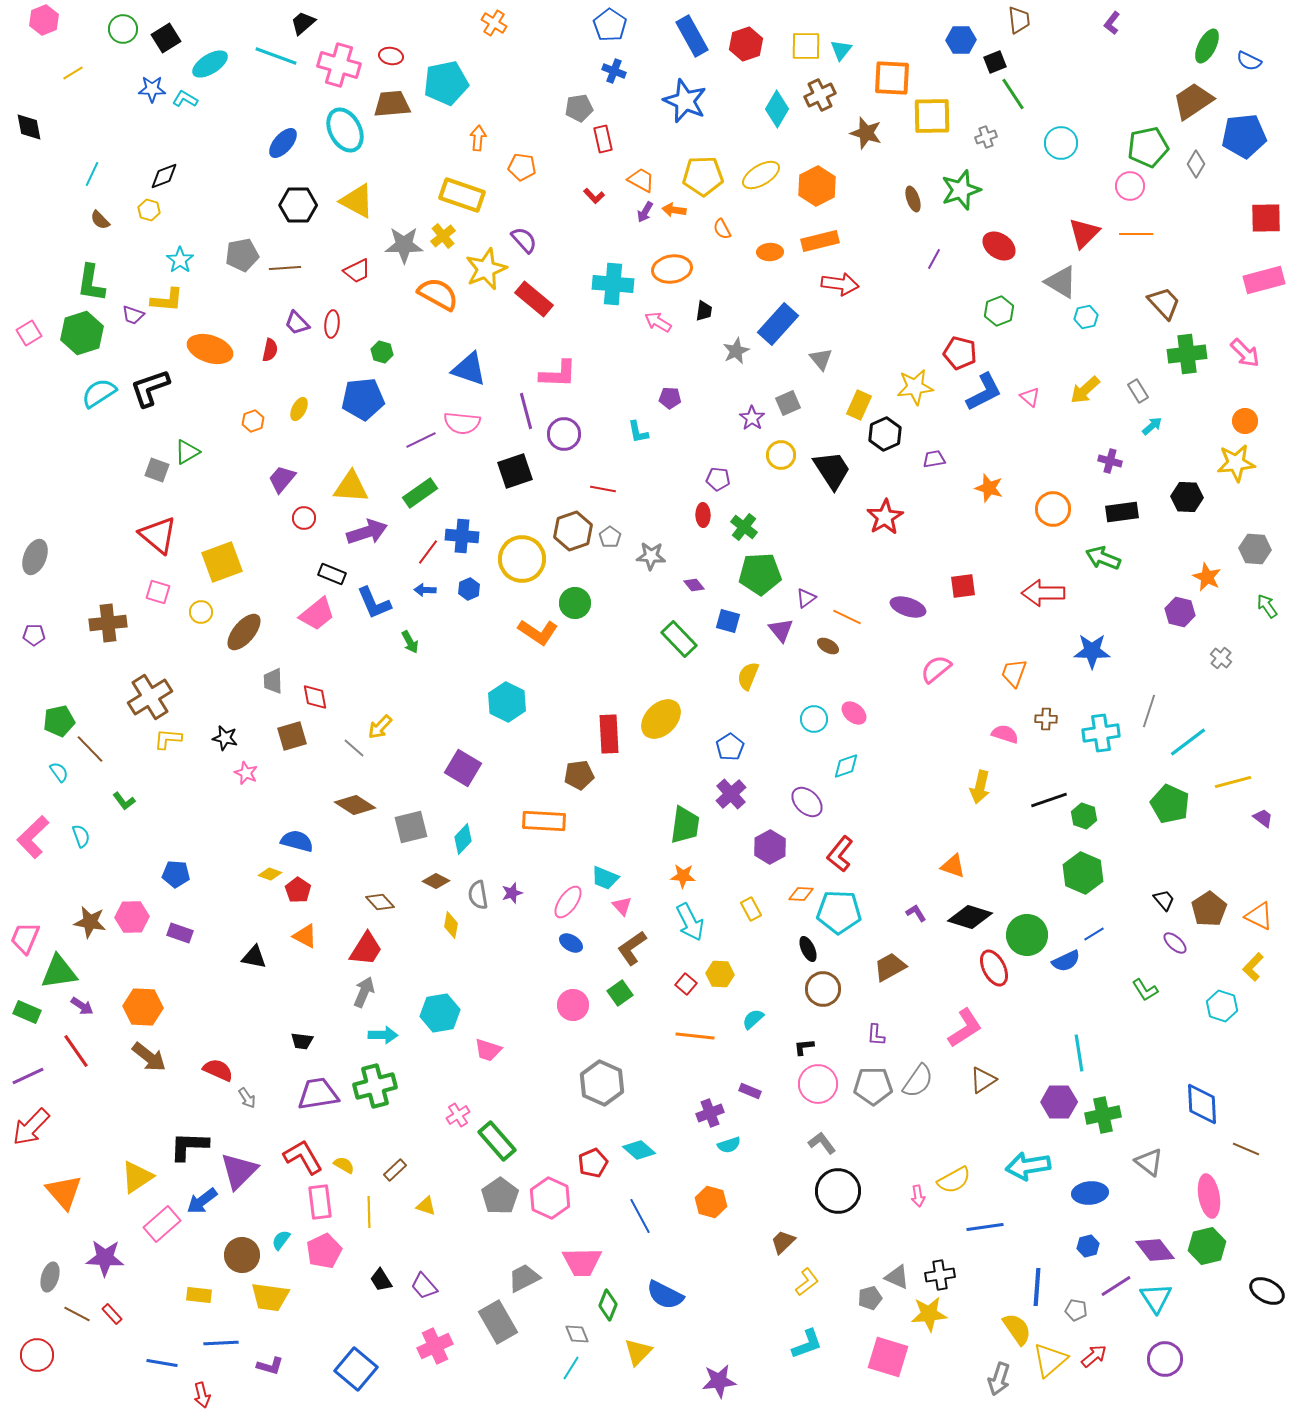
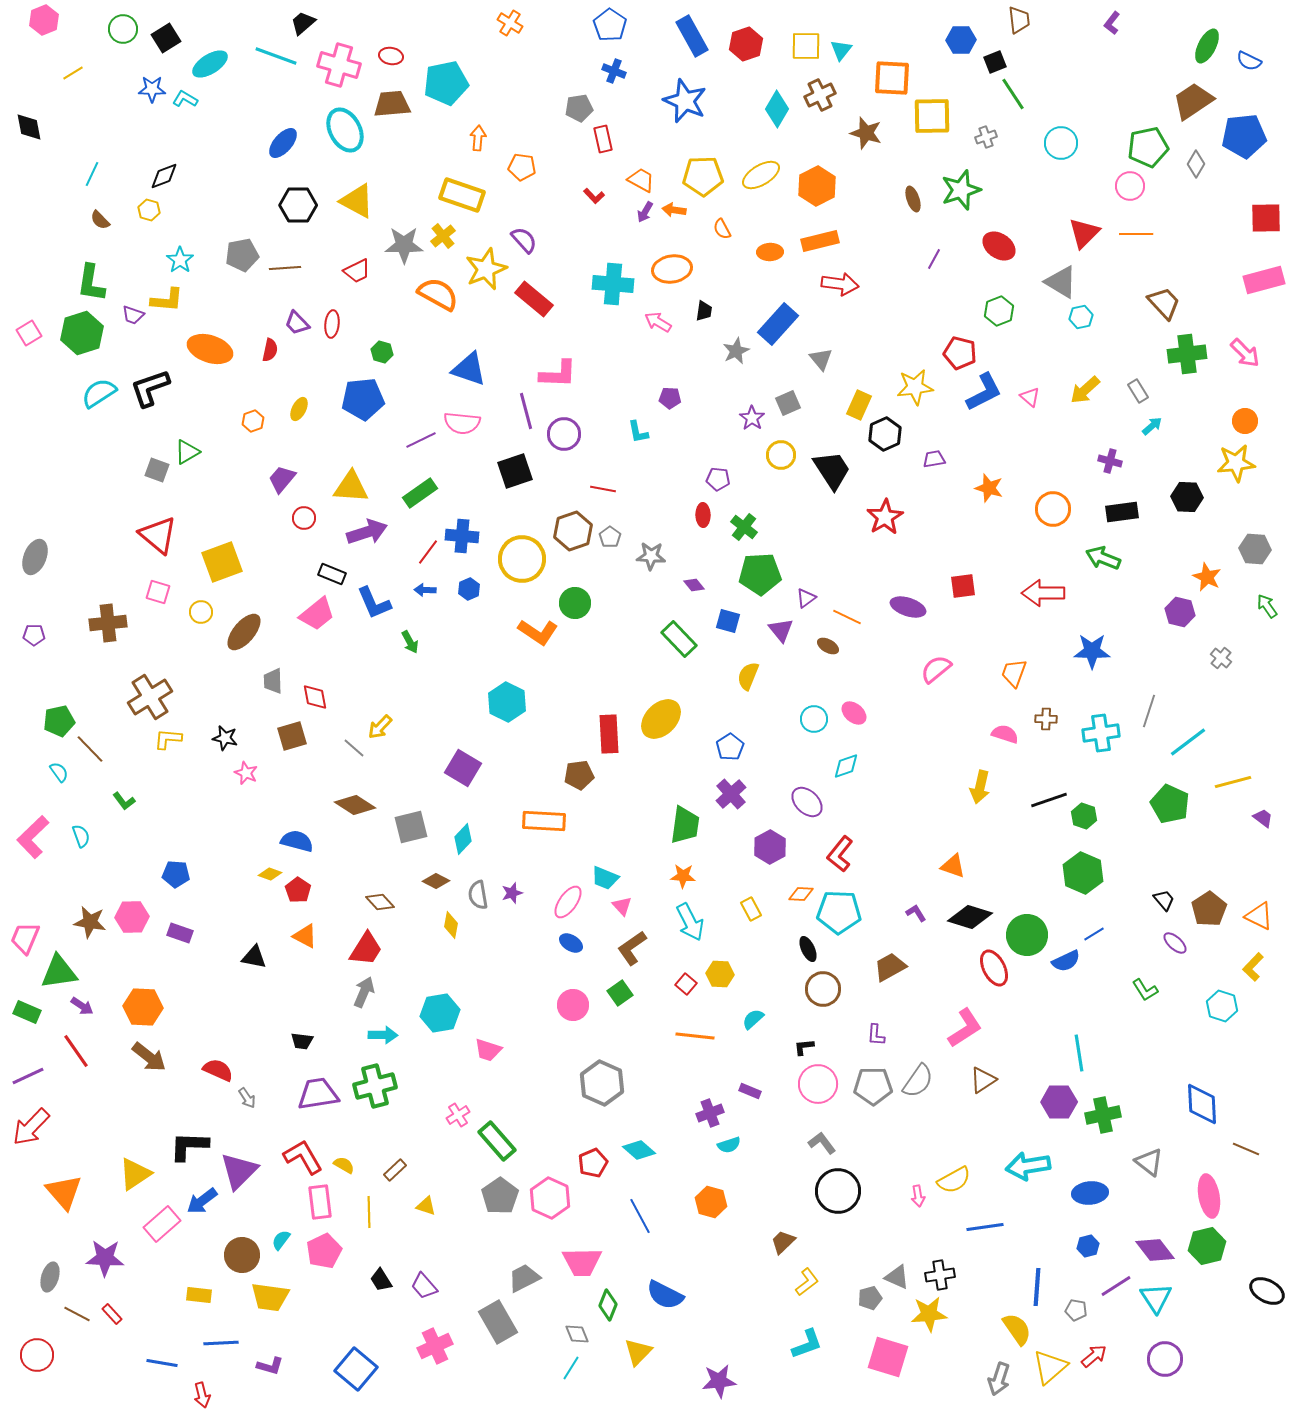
orange cross at (494, 23): moved 16 px right
cyan hexagon at (1086, 317): moved 5 px left
yellow triangle at (137, 1177): moved 2 px left, 3 px up
yellow triangle at (1050, 1360): moved 7 px down
